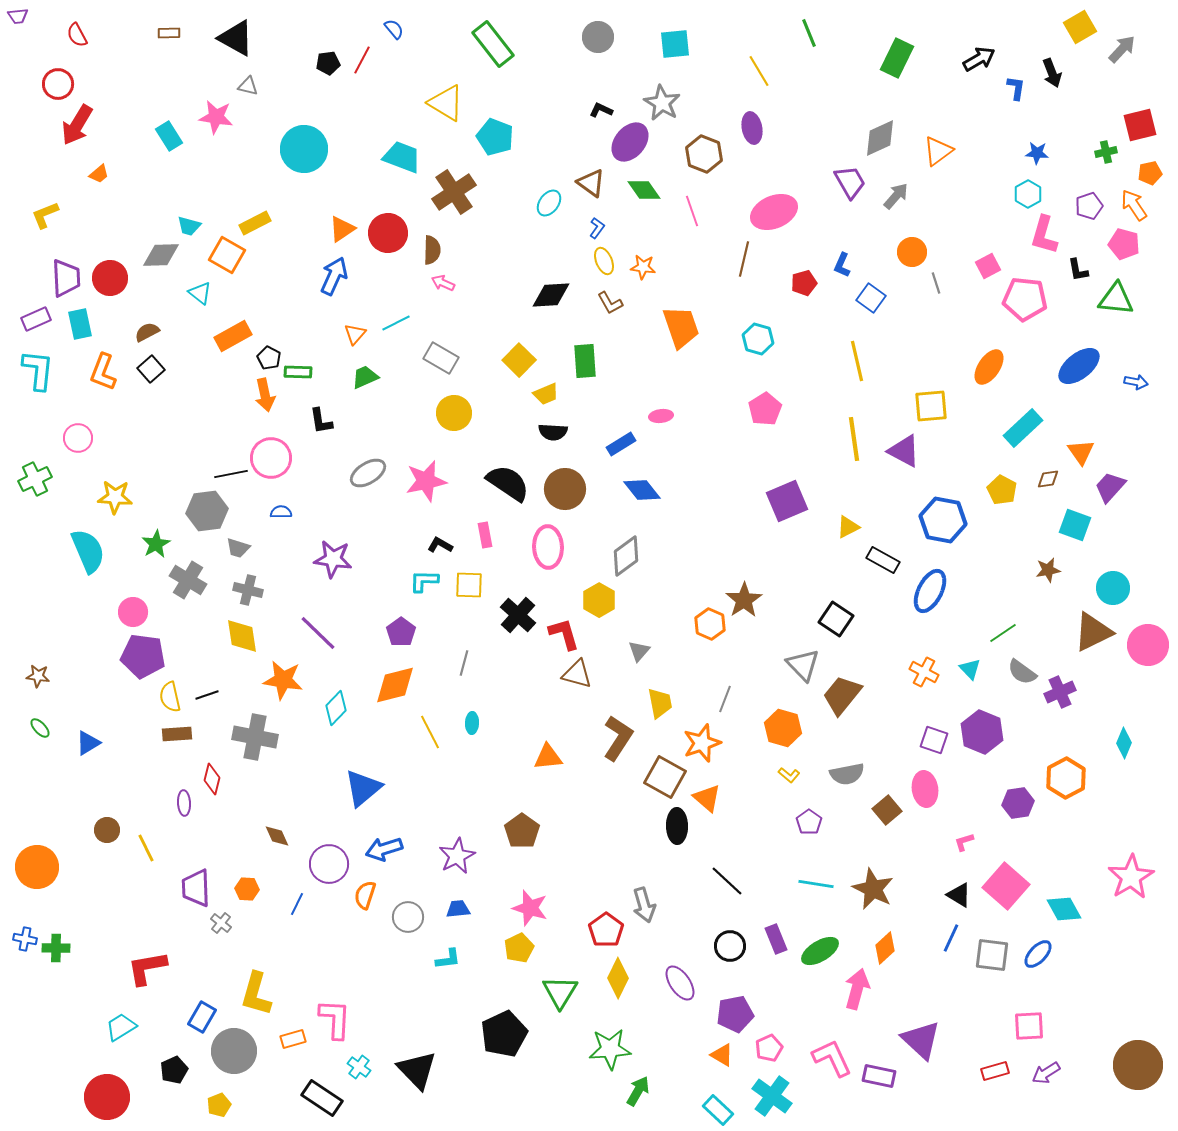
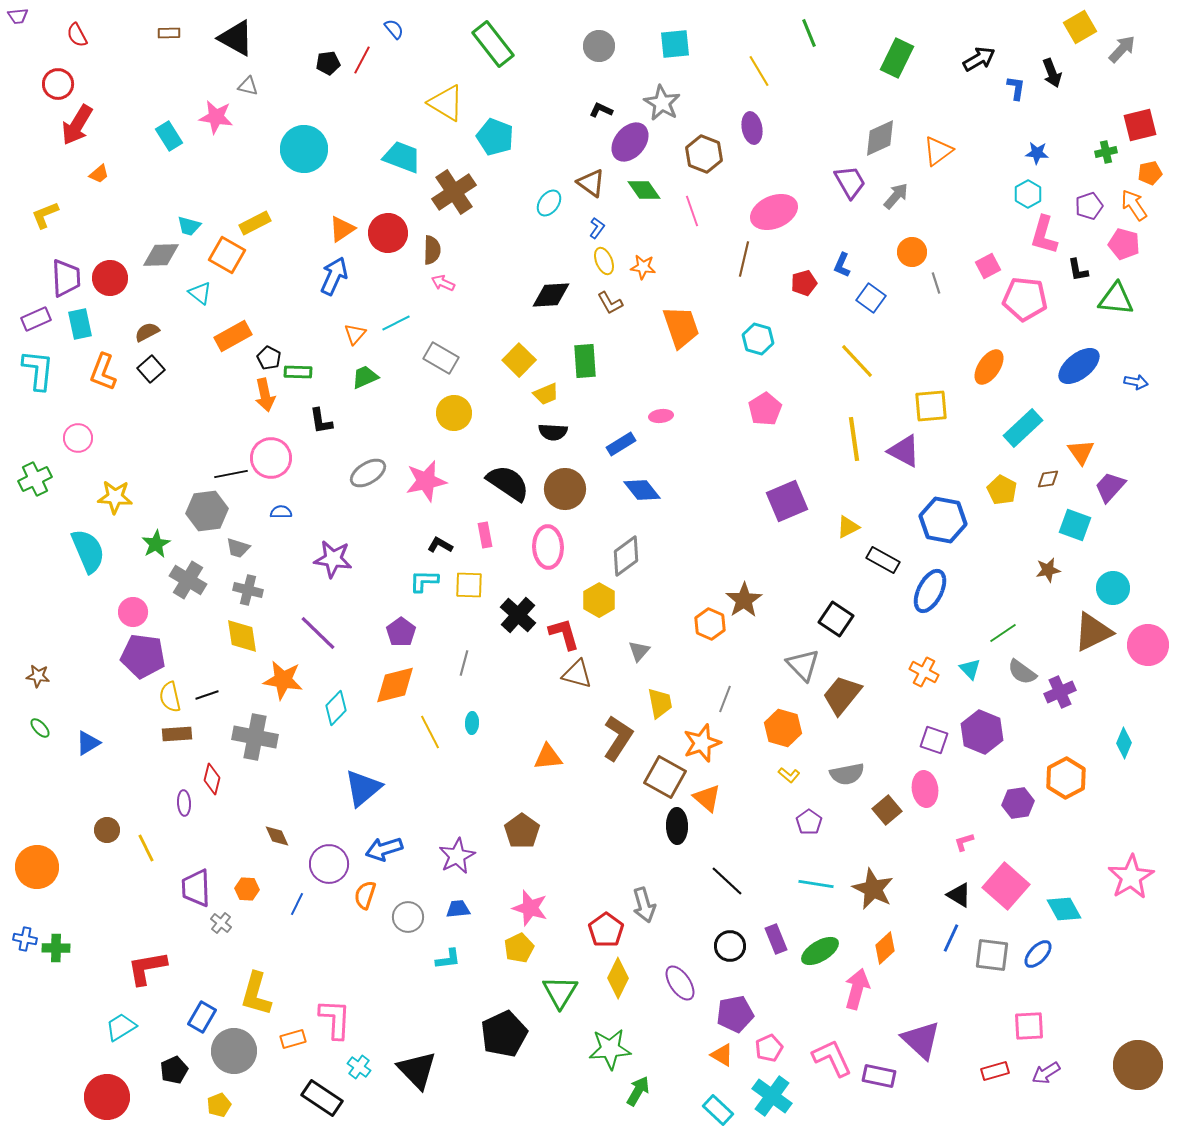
gray circle at (598, 37): moved 1 px right, 9 px down
yellow line at (857, 361): rotated 30 degrees counterclockwise
